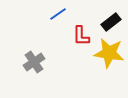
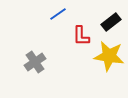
yellow star: moved 3 px down
gray cross: moved 1 px right
